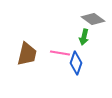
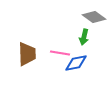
gray diamond: moved 1 px right, 2 px up
brown trapezoid: rotated 15 degrees counterclockwise
blue diamond: rotated 60 degrees clockwise
